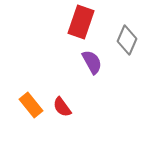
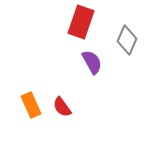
orange rectangle: rotated 15 degrees clockwise
